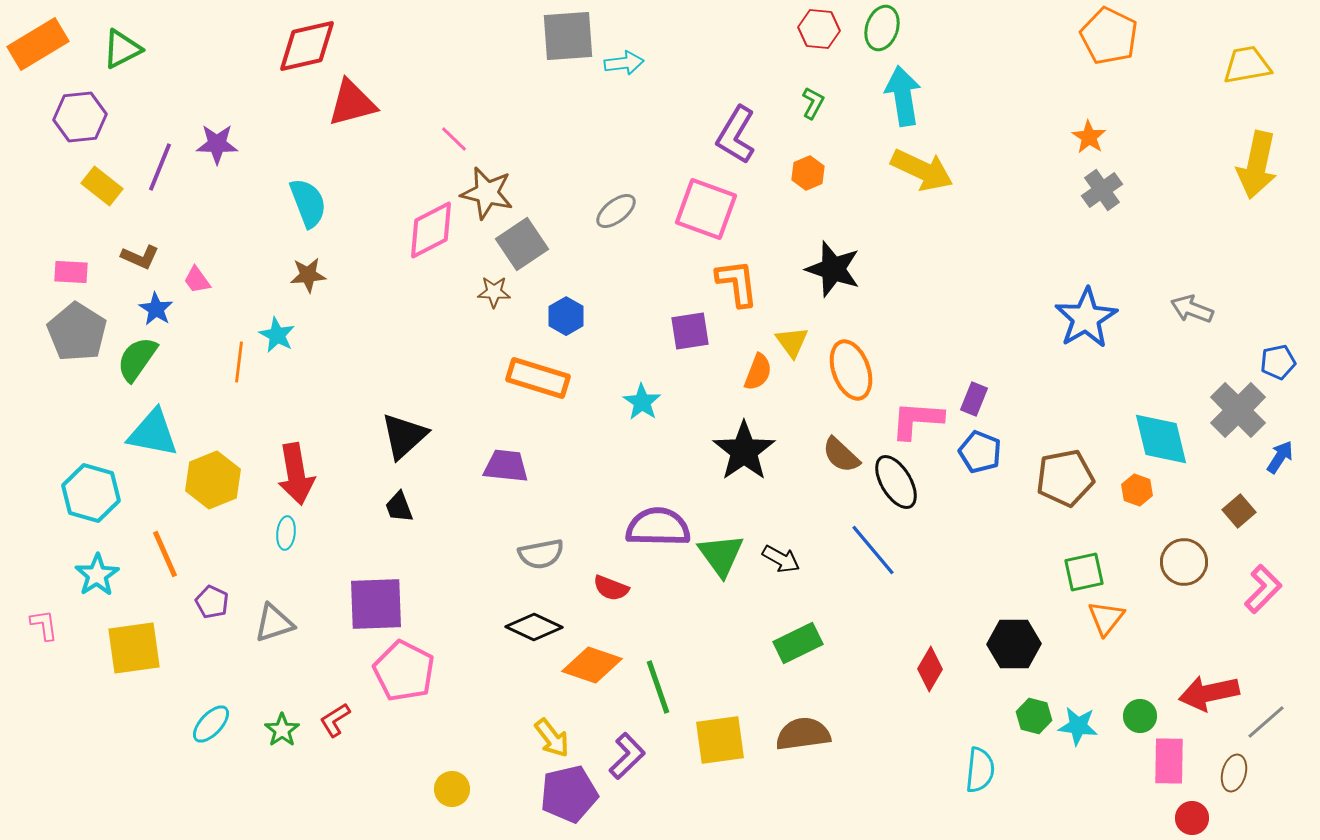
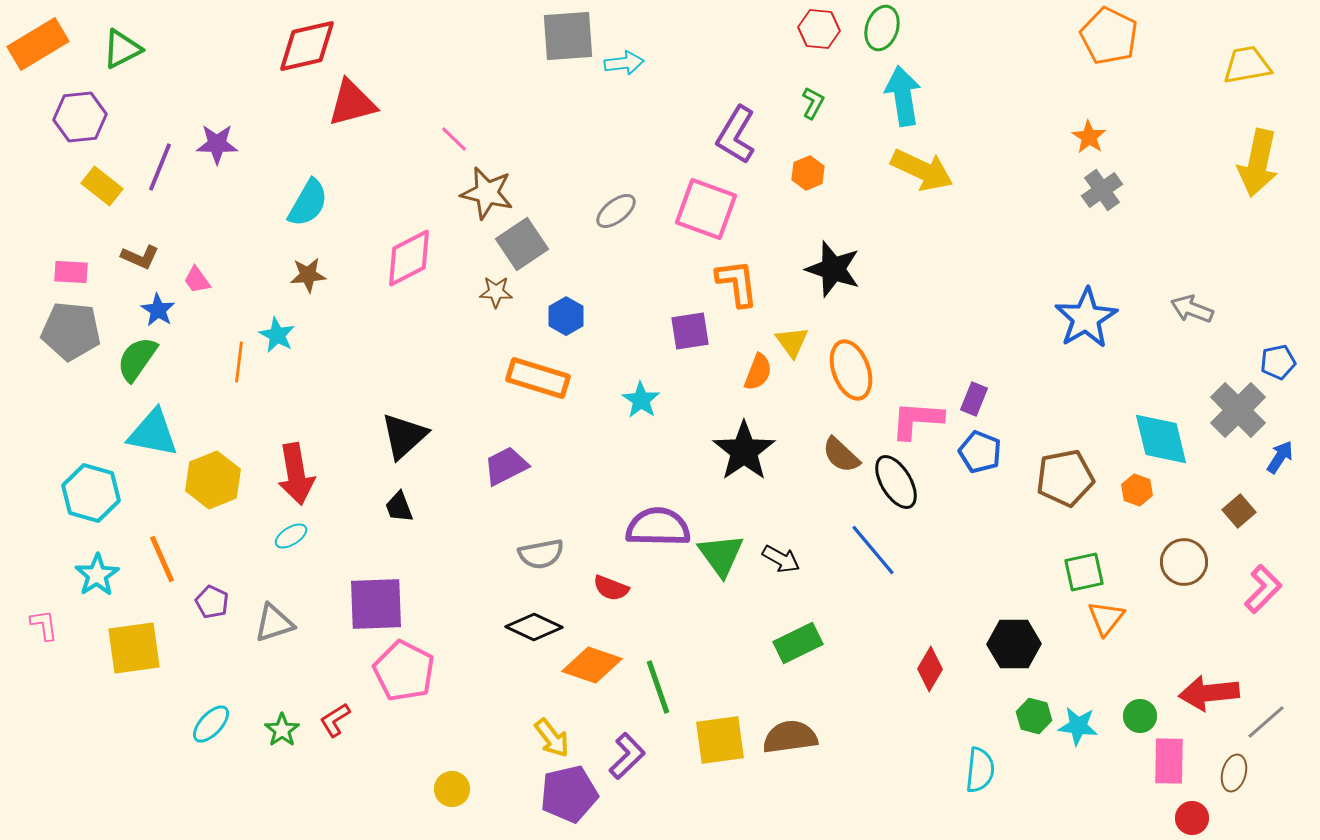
yellow arrow at (1257, 165): moved 1 px right, 2 px up
cyan semicircle at (308, 203): rotated 51 degrees clockwise
pink diamond at (431, 230): moved 22 px left, 28 px down
brown star at (494, 292): moved 2 px right
blue star at (156, 309): moved 2 px right, 1 px down
gray pentagon at (77, 332): moved 6 px left, 1 px up; rotated 26 degrees counterclockwise
cyan star at (642, 402): moved 1 px left, 2 px up
purple trapezoid at (506, 466): rotated 33 degrees counterclockwise
cyan ellipse at (286, 533): moved 5 px right, 3 px down; rotated 52 degrees clockwise
orange line at (165, 554): moved 3 px left, 5 px down
red arrow at (1209, 693): rotated 6 degrees clockwise
brown semicircle at (803, 734): moved 13 px left, 3 px down
